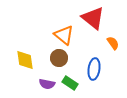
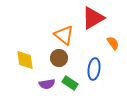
red triangle: rotated 50 degrees clockwise
purple semicircle: rotated 21 degrees counterclockwise
